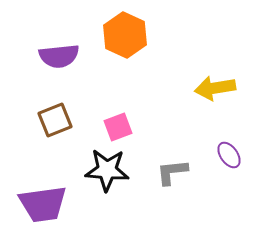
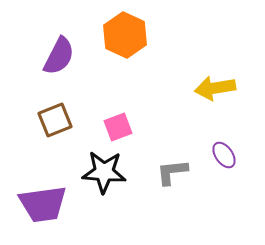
purple semicircle: rotated 57 degrees counterclockwise
purple ellipse: moved 5 px left
black star: moved 3 px left, 2 px down
